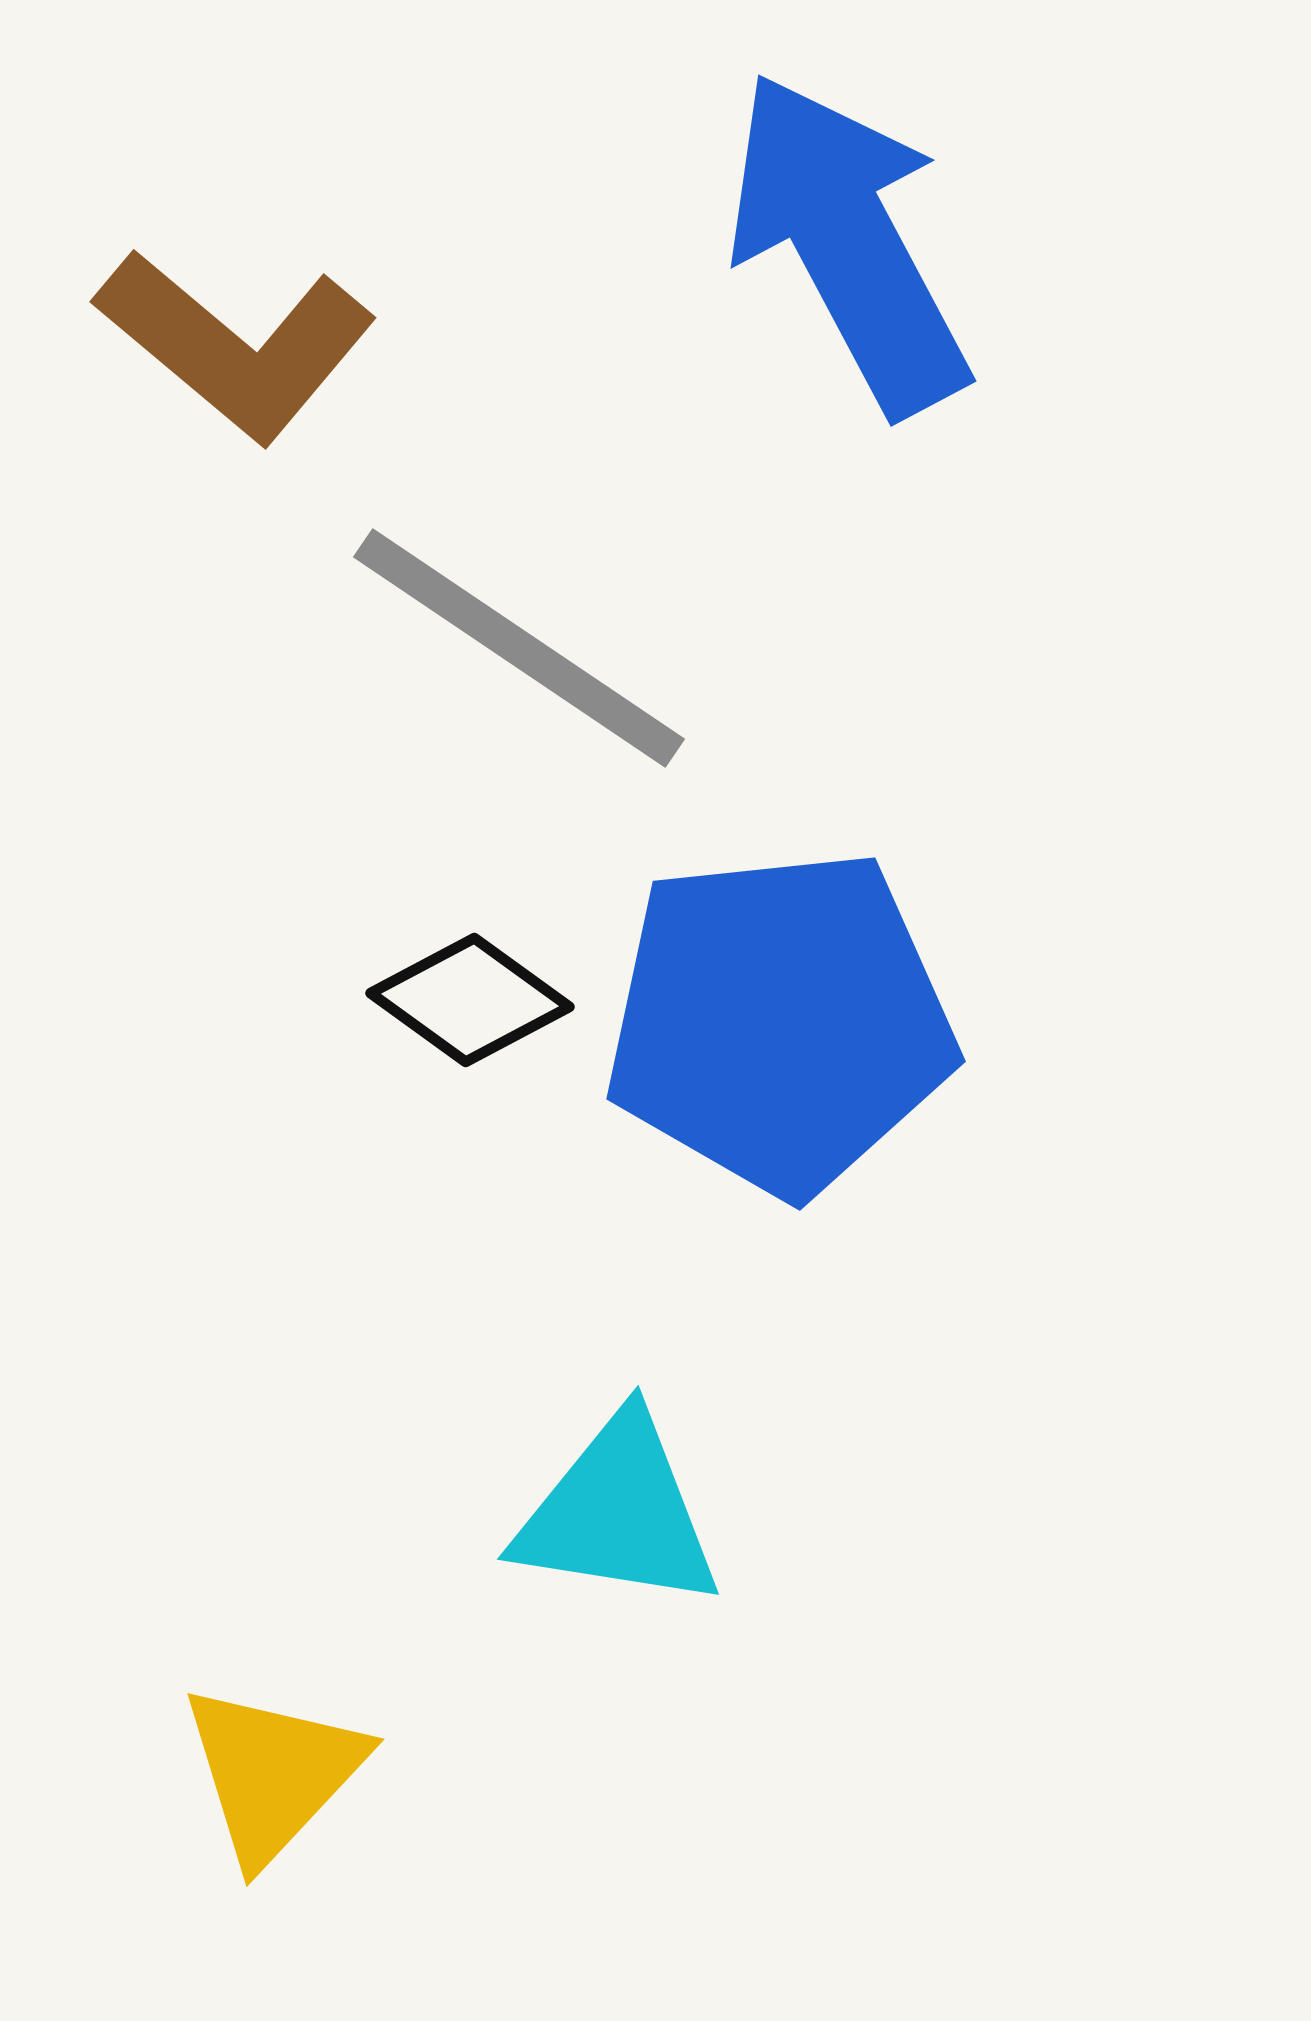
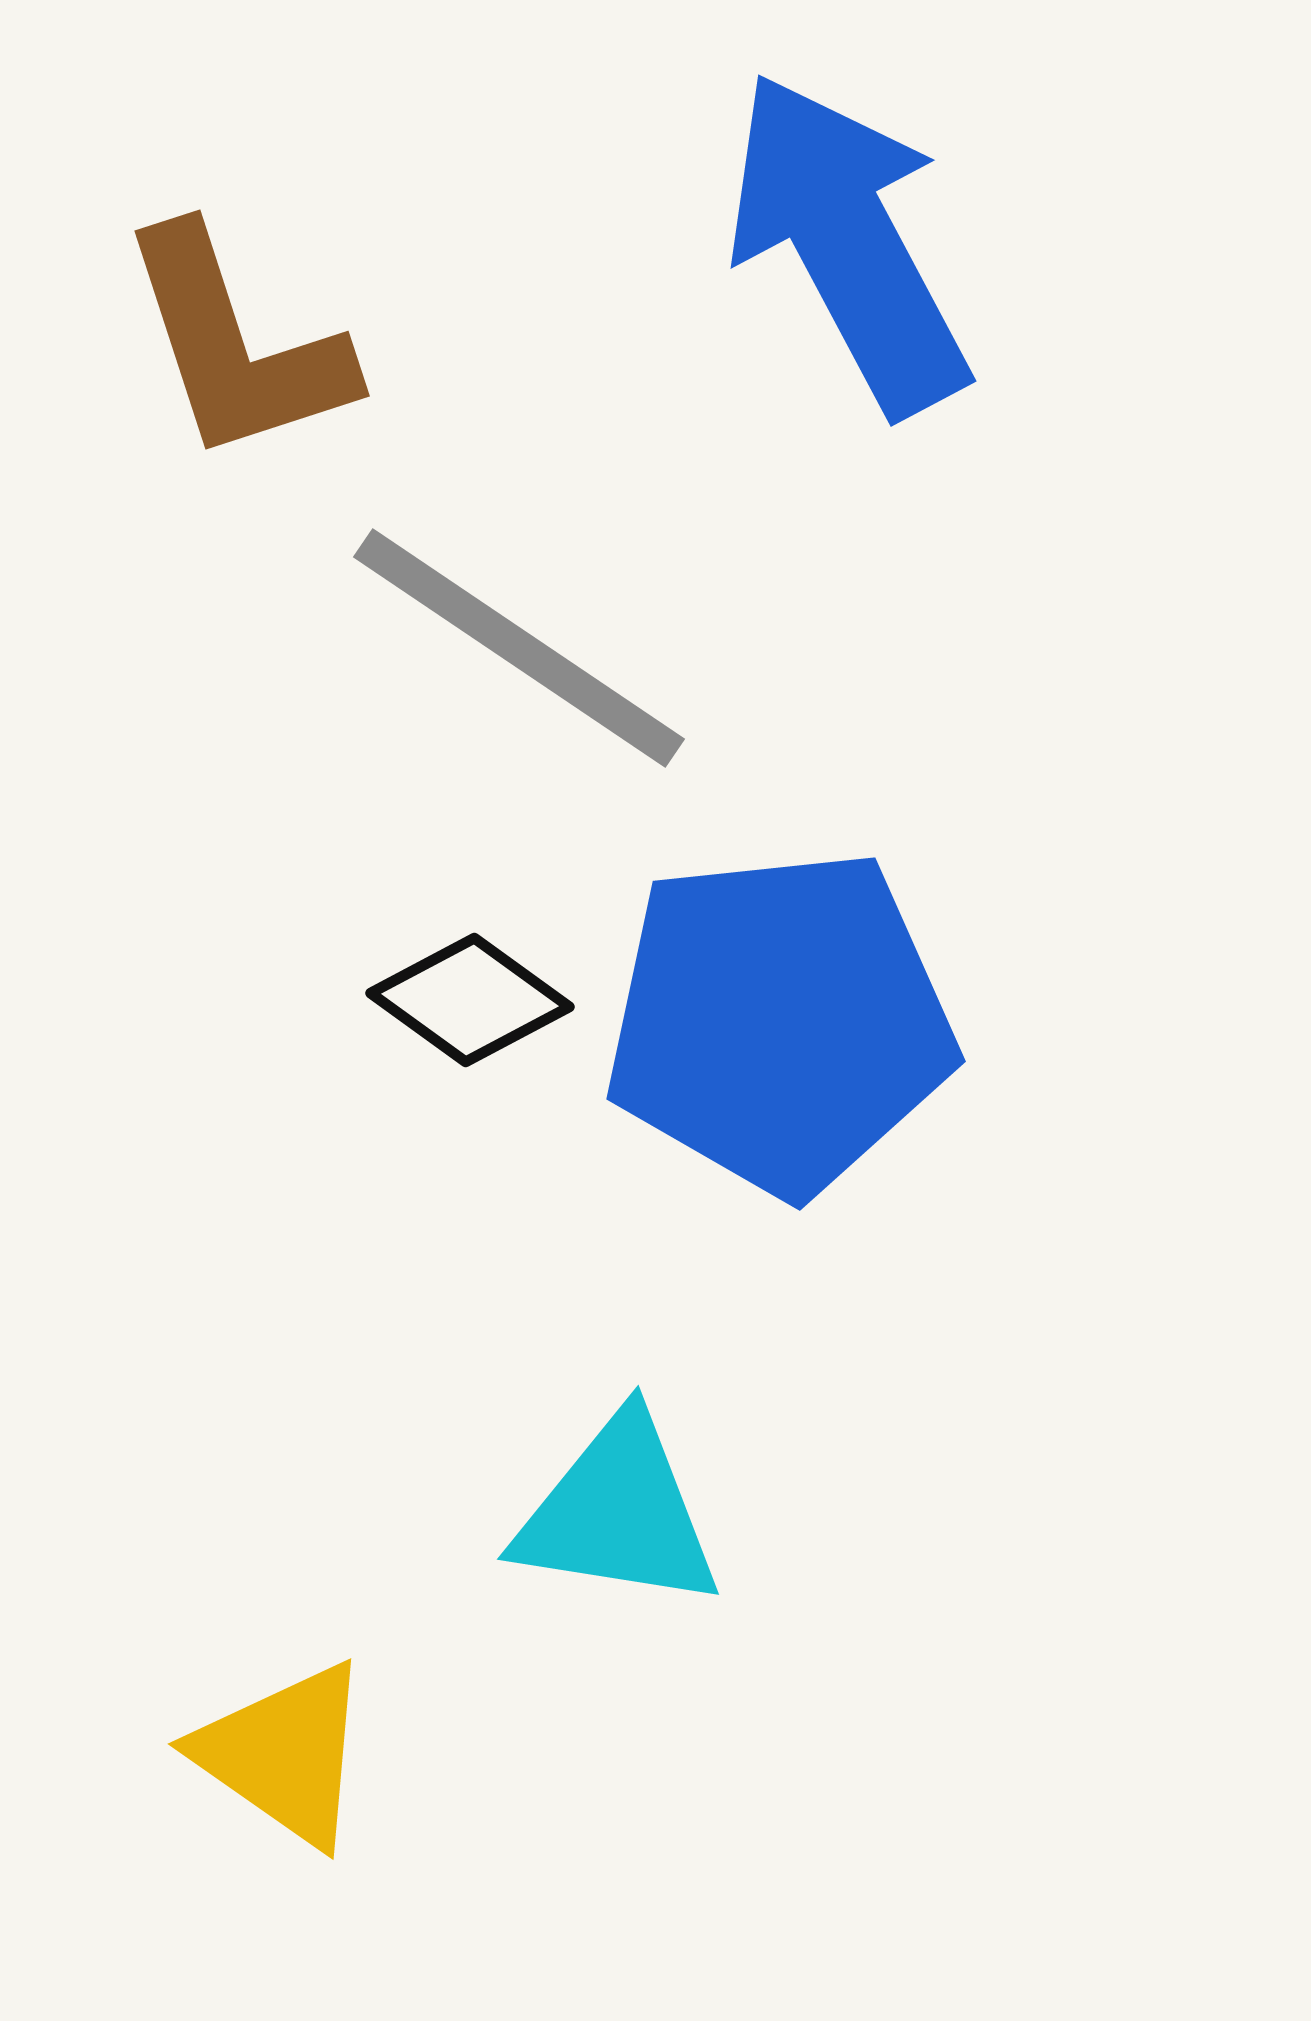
brown L-shape: rotated 32 degrees clockwise
yellow triangle: moved 11 px right, 19 px up; rotated 38 degrees counterclockwise
